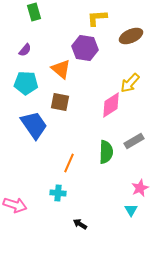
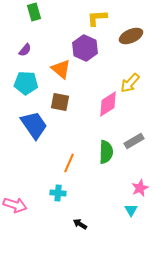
purple hexagon: rotated 15 degrees clockwise
pink diamond: moved 3 px left, 1 px up
